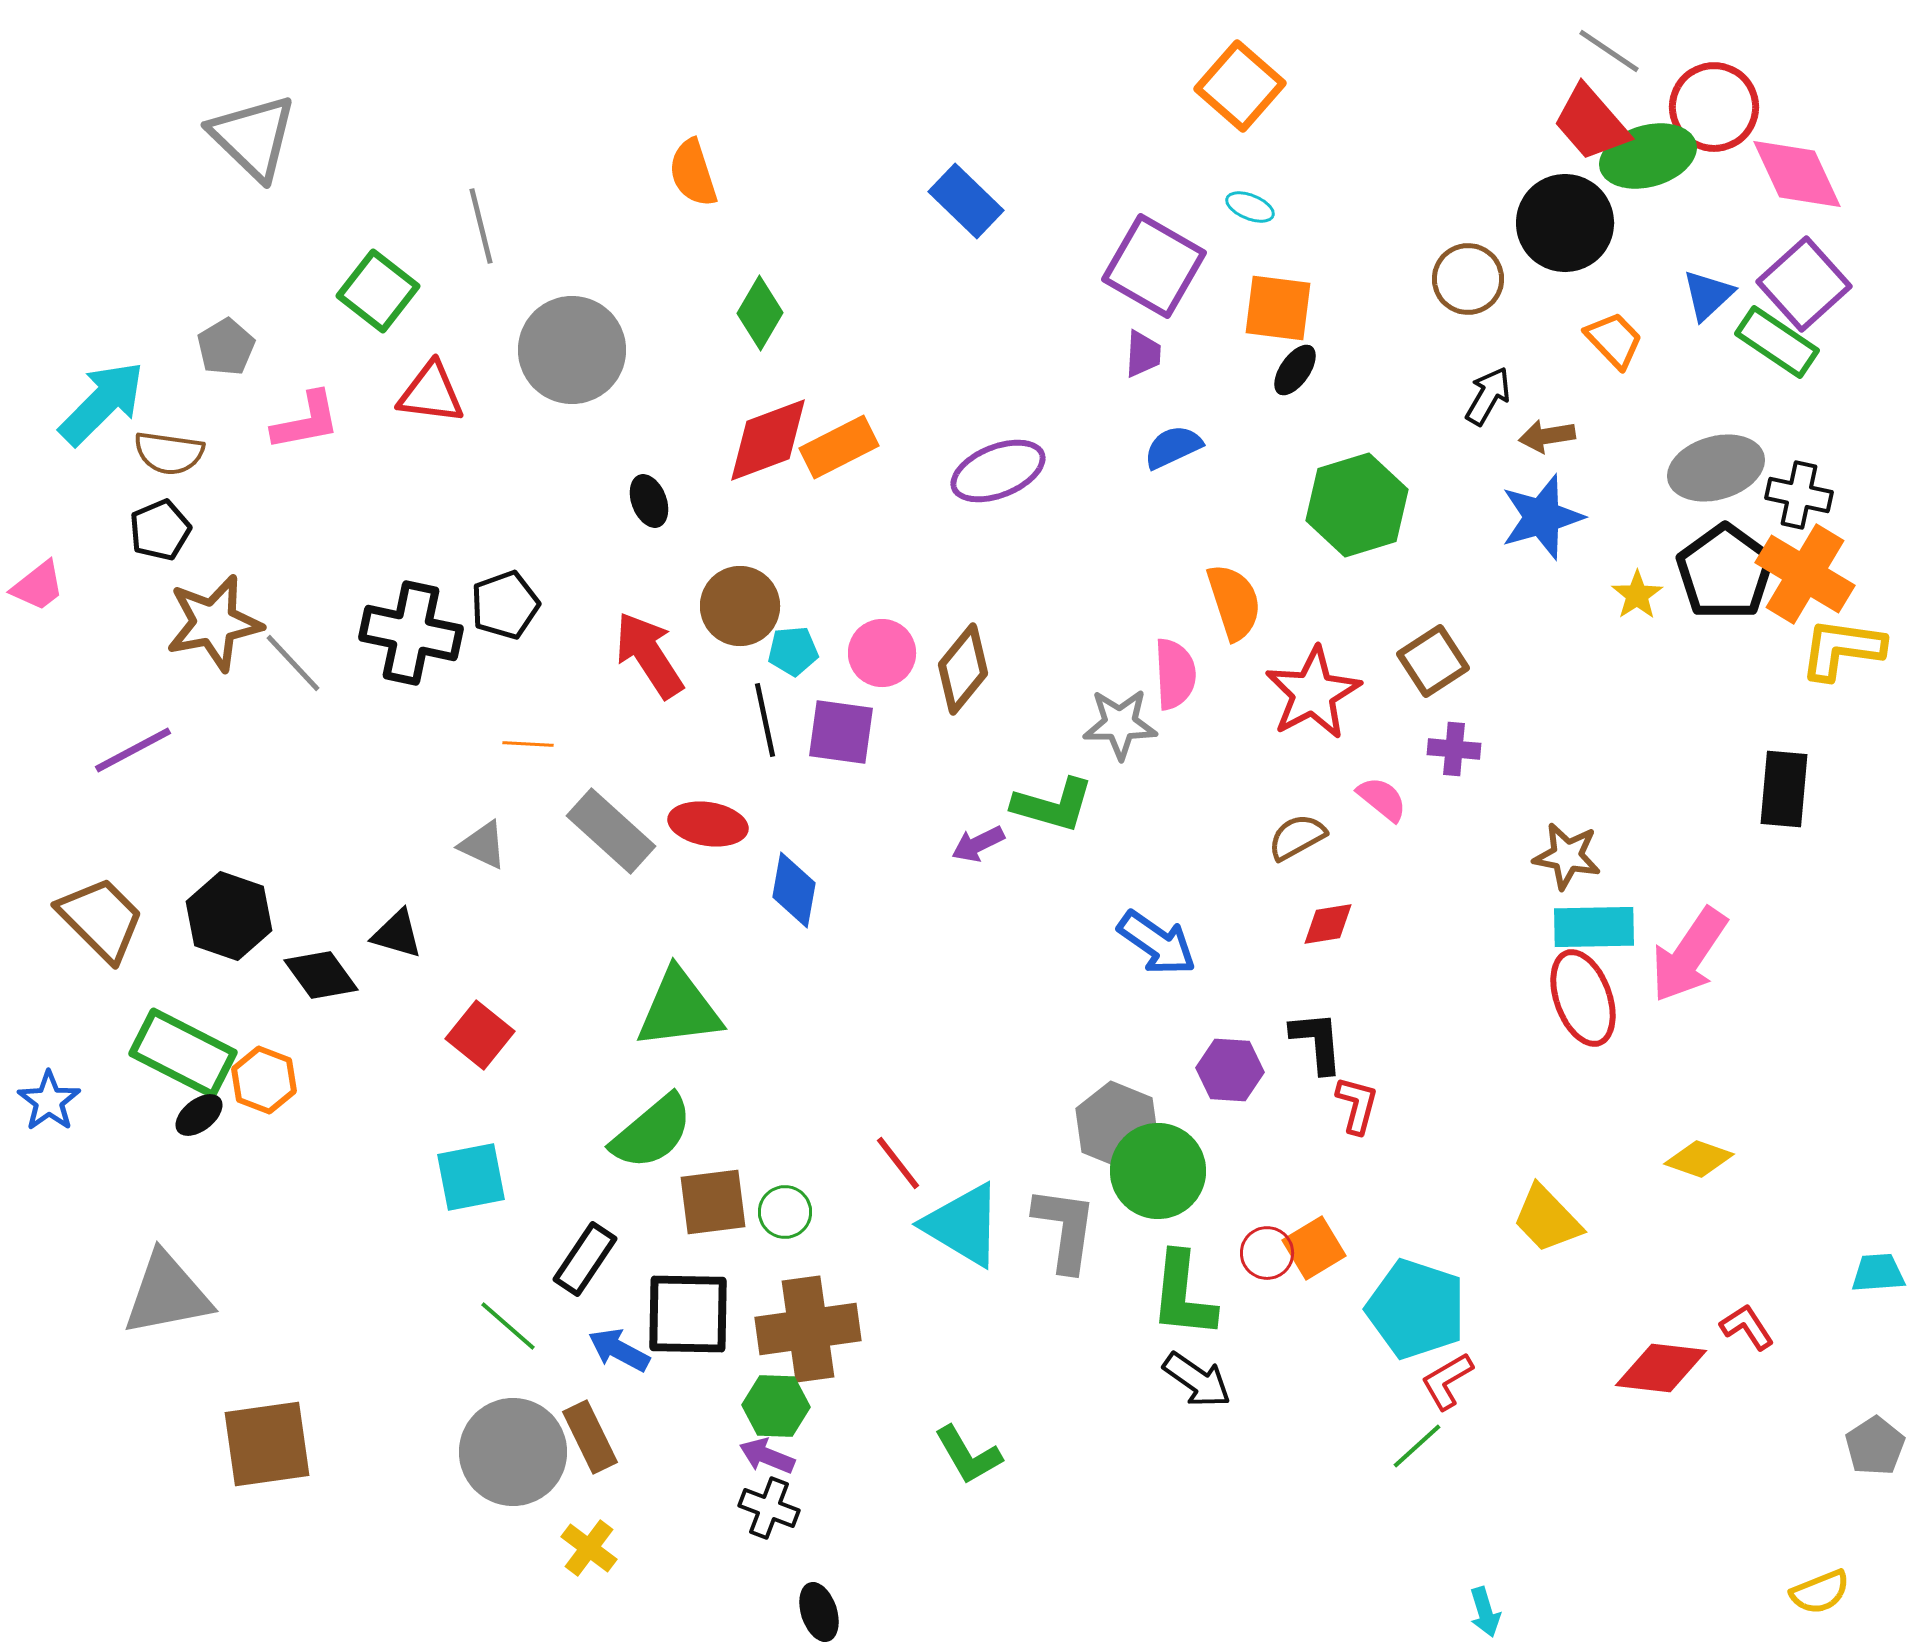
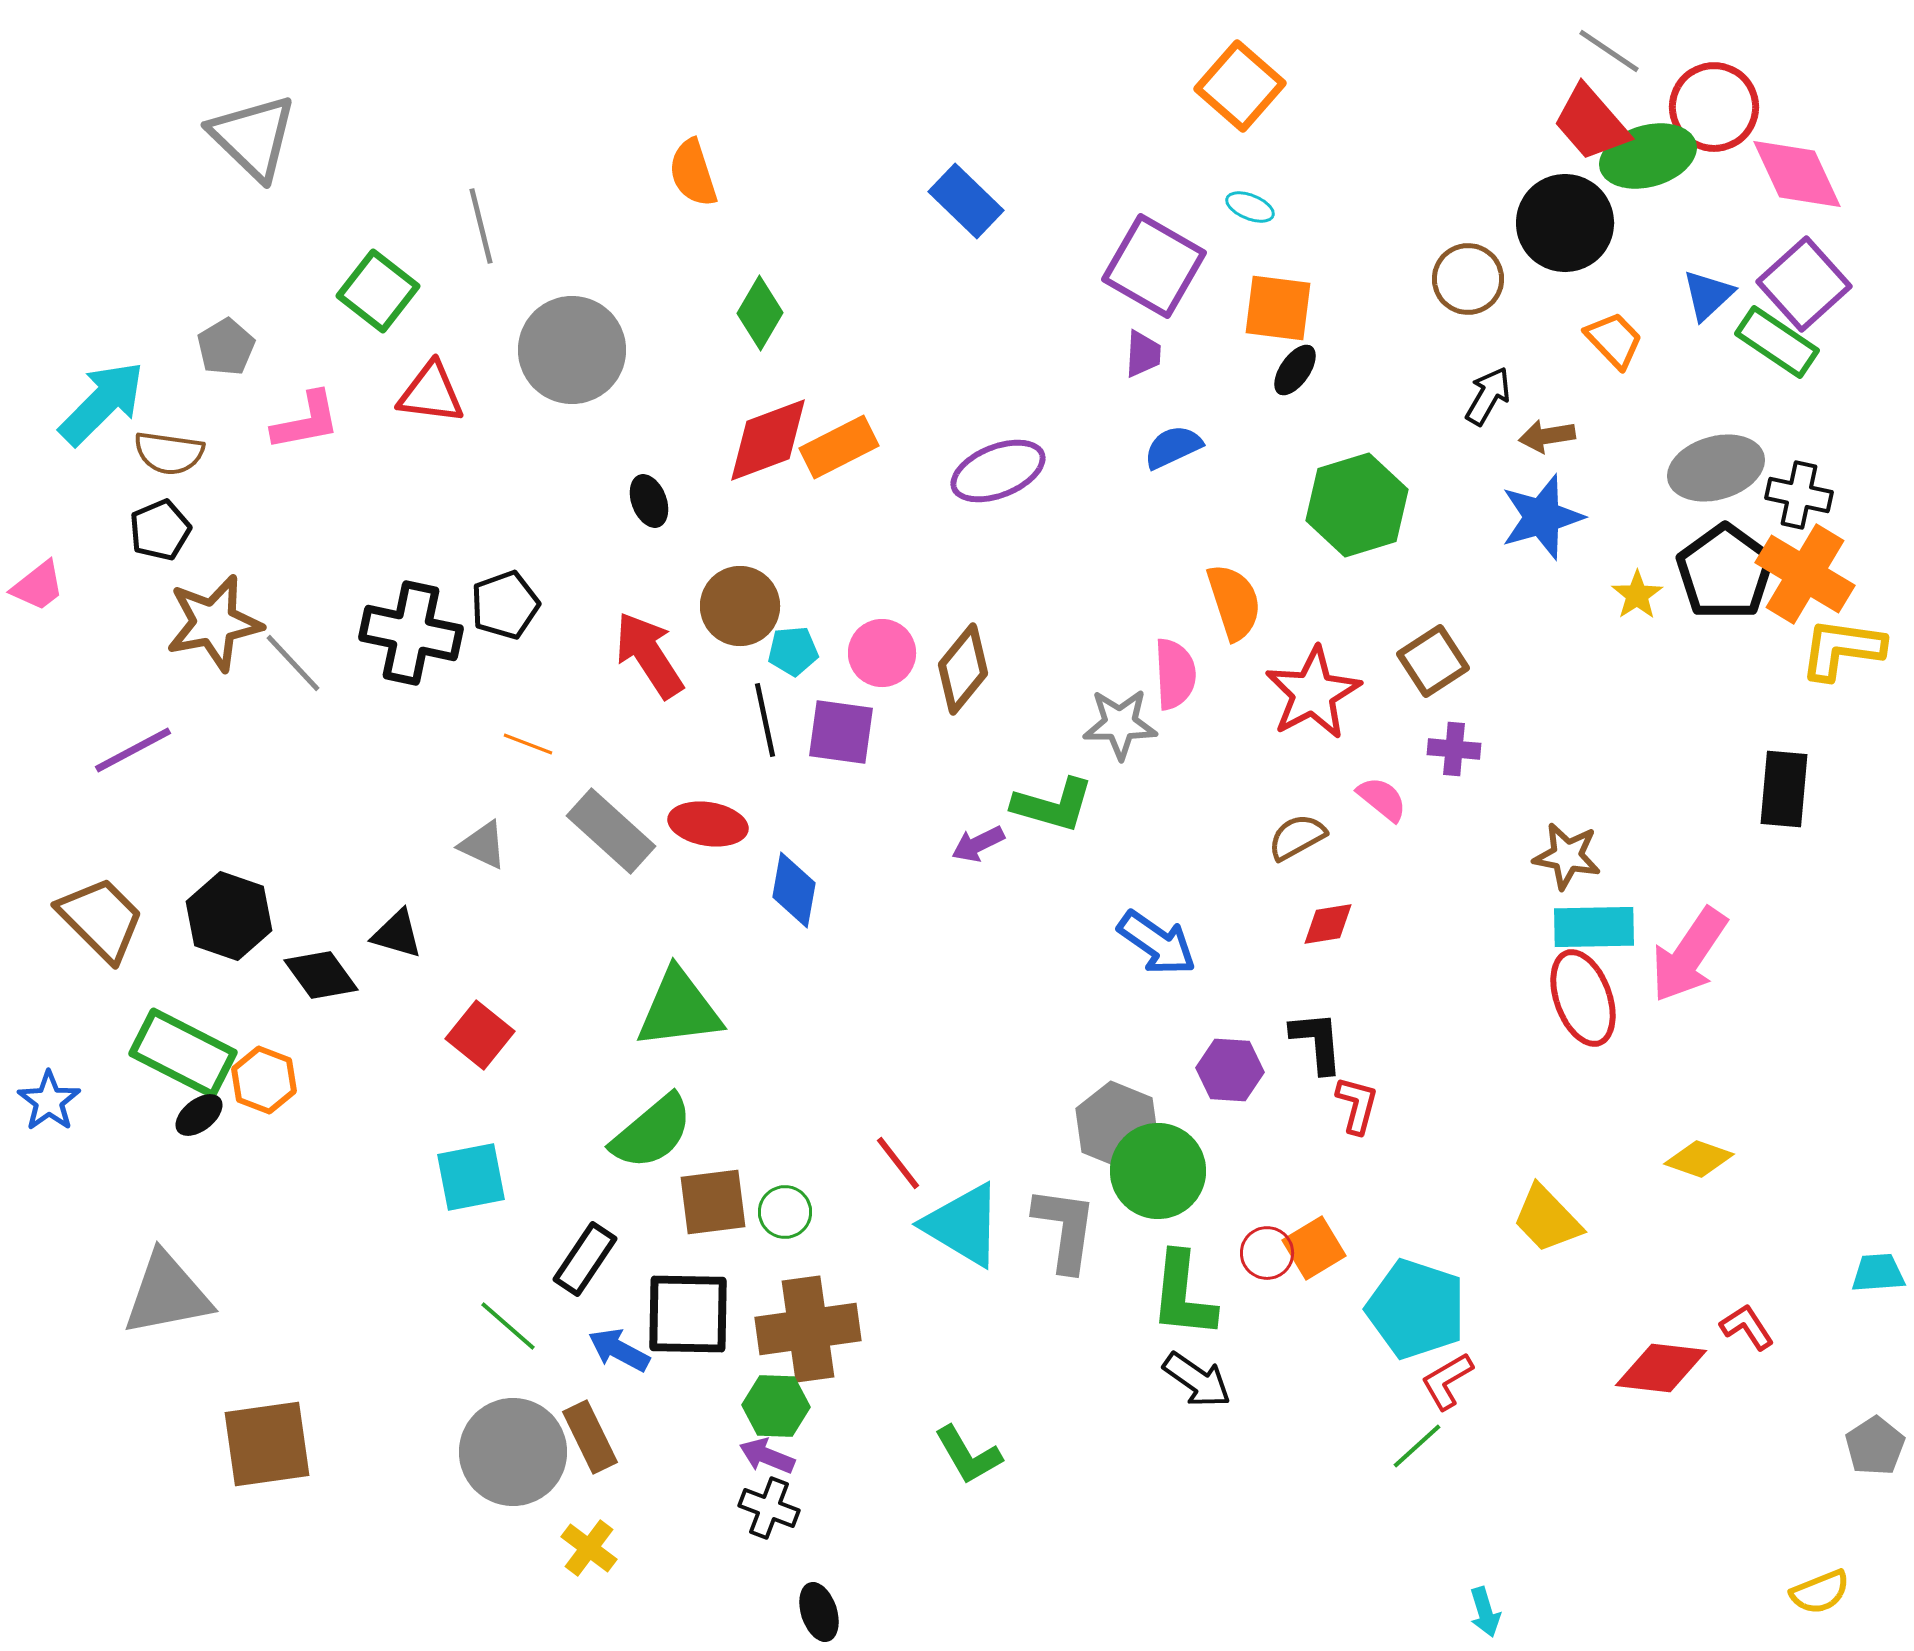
orange line at (528, 744): rotated 18 degrees clockwise
